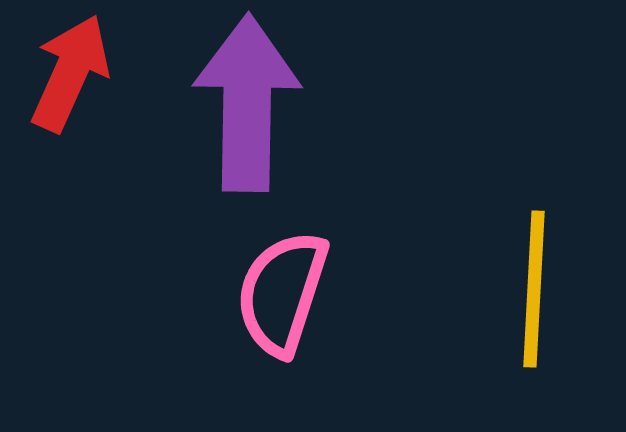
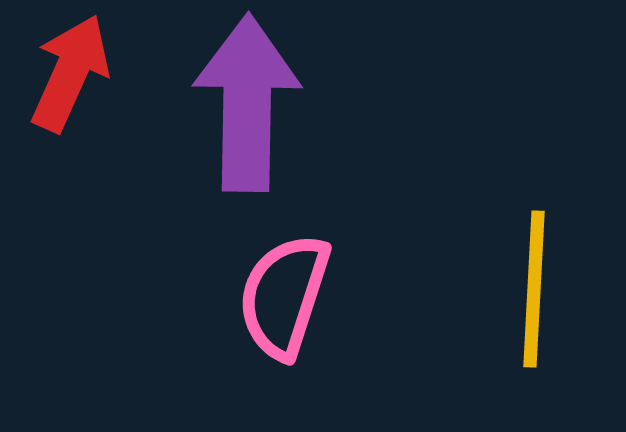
pink semicircle: moved 2 px right, 3 px down
